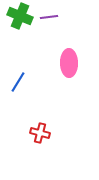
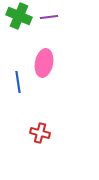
green cross: moved 1 px left
pink ellipse: moved 25 px left; rotated 12 degrees clockwise
blue line: rotated 40 degrees counterclockwise
